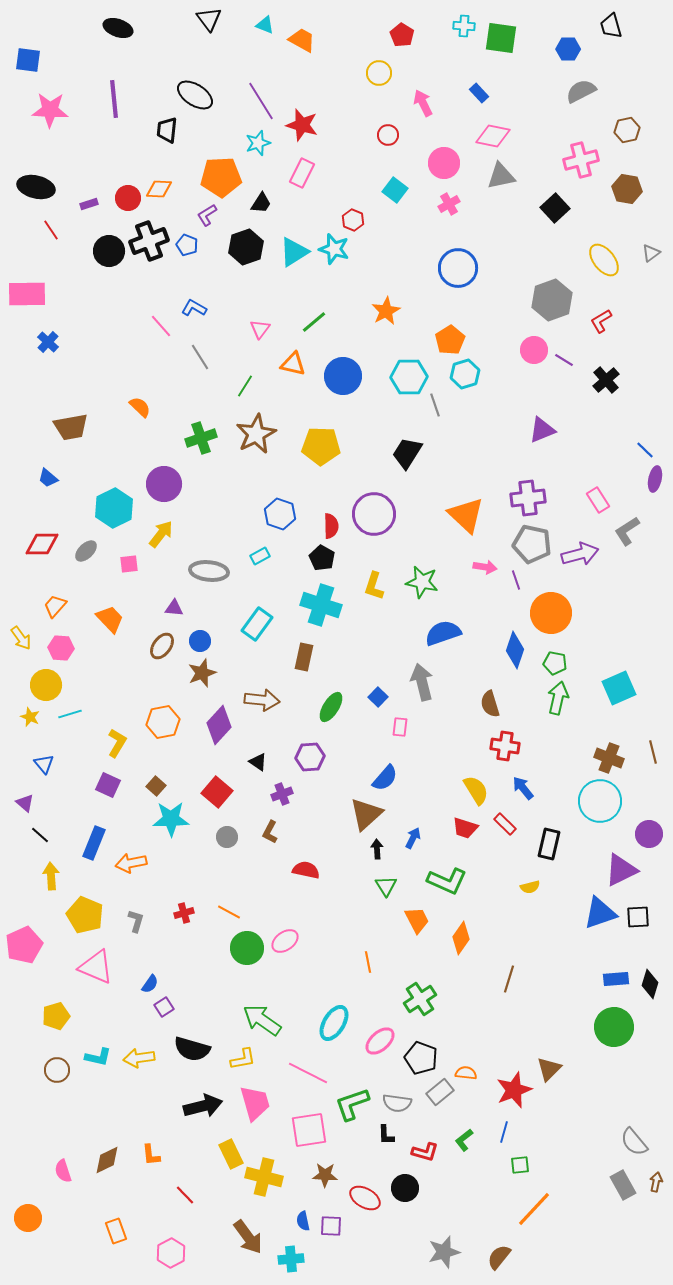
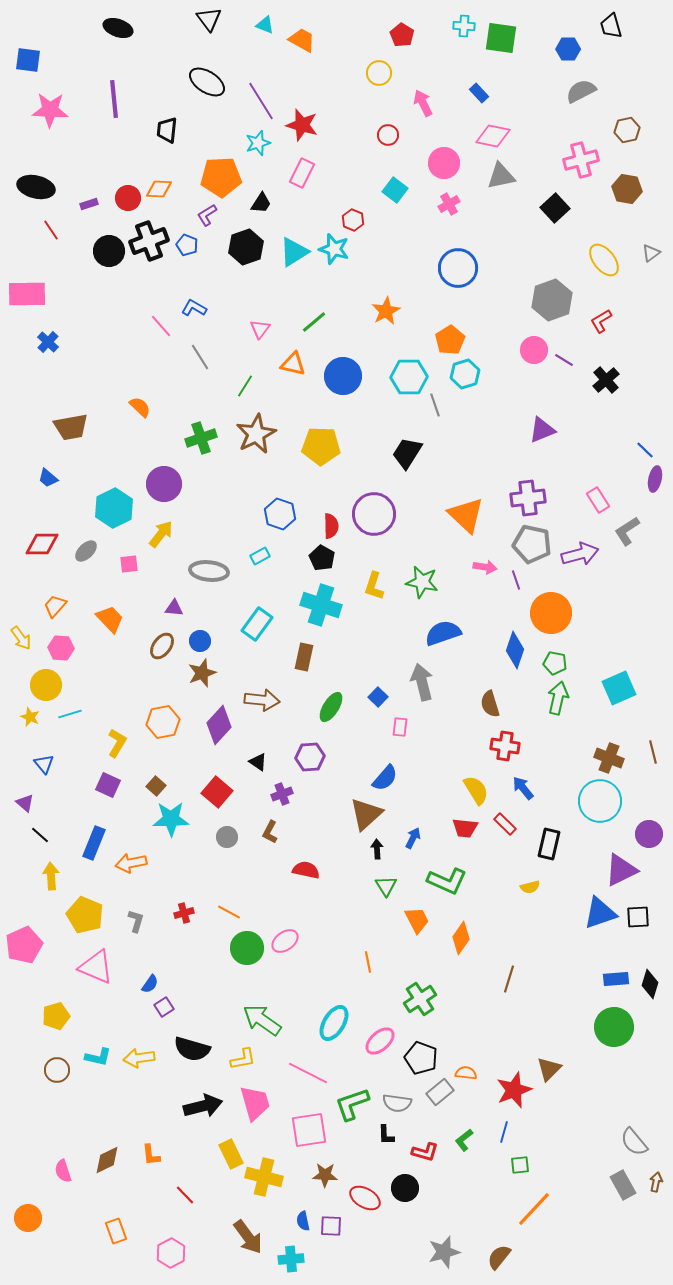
black ellipse at (195, 95): moved 12 px right, 13 px up
red trapezoid at (465, 828): rotated 12 degrees counterclockwise
